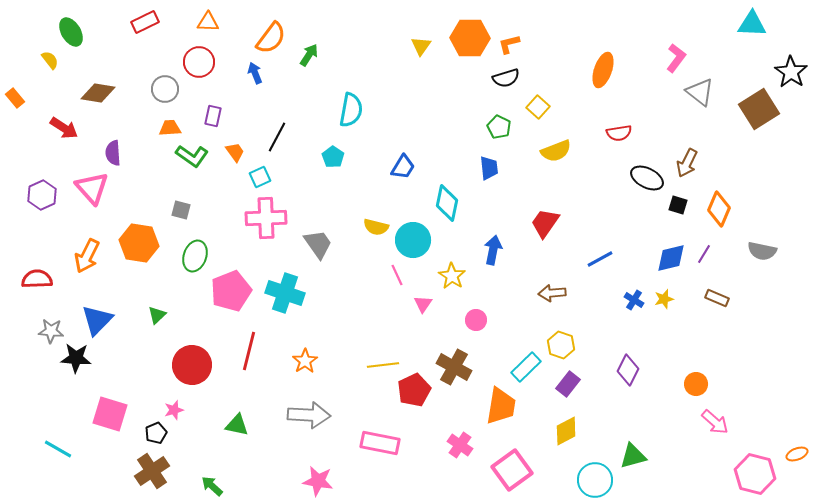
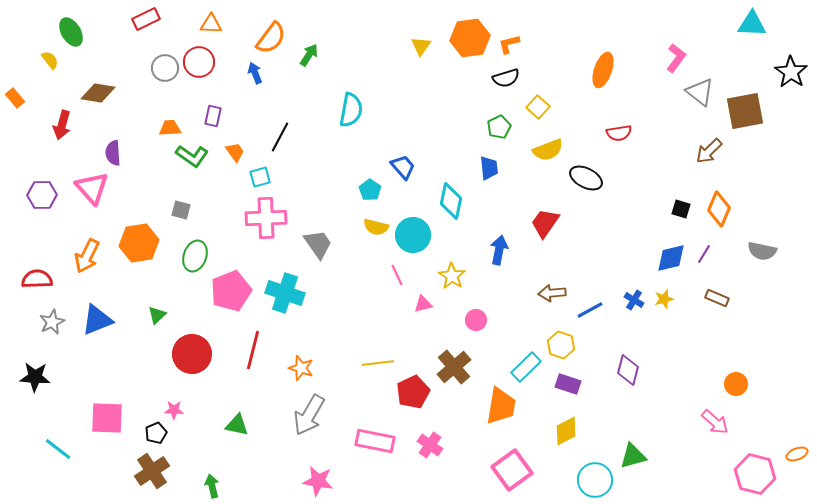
red rectangle at (145, 22): moved 1 px right, 3 px up
orange triangle at (208, 22): moved 3 px right, 2 px down
orange hexagon at (470, 38): rotated 9 degrees counterclockwise
gray circle at (165, 89): moved 21 px up
brown square at (759, 109): moved 14 px left, 2 px down; rotated 21 degrees clockwise
green pentagon at (499, 127): rotated 20 degrees clockwise
red arrow at (64, 128): moved 2 px left, 3 px up; rotated 72 degrees clockwise
black line at (277, 137): moved 3 px right
yellow semicircle at (556, 151): moved 8 px left, 1 px up
cyan pentagon at (333, 157): moved 37 px right, 33 px down
brown arrow at (687, 163): moved 22 px right, 12 px up; rotated 20 degrees clockwise
blue trapezoid at (403, 167): rotated 72 degrees counterclockwise
cyan square at (260, 177): rotated 10 degrees clockwise
black ellipse at (647, 178): moved 61 px left
purple hexagon at (42, 195): rotated 24 degrees clockwise
cyan diamond at (447, 203): moved 4 px right, 2 px up
black square at (678, 205): moved 3 px right, 4 px down
cyan circle at (413, 240): moved 5 px up
orange hexagon at (139, 243): rotated 18 degrees counterclockwise
blue arrow at (493, 250): moved 6 px right
blue line at (600, 259): moved 10 px left, 51 px down
pink triangle at (423, 304): rotated 42 degrees clockwise
blue triangle at (97, 320): rotated 24 degrees clockwise
gray star at (51, 331): moved 1 px right, 9 px up; rotated 30 degrees counterclockwise
red line at (249, 351): moved 4 px right, 1 px up
black star at (76, 358): moved 41 px left, 19 px down
orange star at (305, 361): moved 4 px left, 7 px down; rotated 20 degrees counterclockwise
red circle at (192, 365): moved 11 px up
yellow line at (383, 365): moved 5 px left, 2 px up
brown cross at (454, 367): rotated 20 degrees clockwise
purple diamond at (628, 370): rotated 12 degrees counterclockwise
purple rectangle at (568, 384): rotated 70 degrees clockwise
orange circle at (696, 384): moved 40 px right
red pentagon at (414, 390): moved 1 px left, 2 px down
pink star at (174, 410): rotated 18 degrees clockwise
pink square at (110, 414): moved 3 px left, 4 px down; rotated 15 degrees counterclockwise
gray arrow at (309, 415): rotated 117 degrees clockwise
pink rectangle at (380, 443): moved 5 px left, 2 px up
pink cross at (460, 445): moved 30 px left
cyan line at (58, 449): rotated 8 degrees clockwise
green arrow at (212, 486): rotated 35 degrees clockwise
